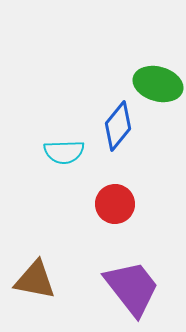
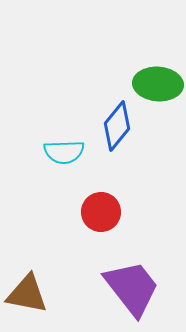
green ellipse: rotated 12 degrees counterclockwise
blue diamond: moved 1 px left
red circle: moved 14 px left, 8 px down
brown triangle: moved 8 px left, 14 px down
